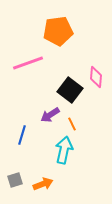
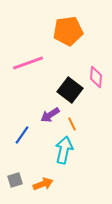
orange pentagon: moved 10 px right
blue line: rotated 18 degrees clockwise
